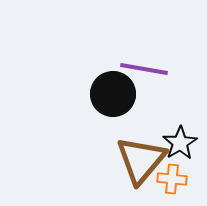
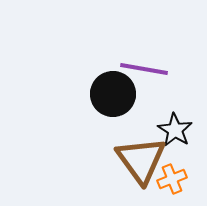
black star: moved 5 px left, 13 px up; rotated 8 degrees counterclockwise
brown triangle: rotated 16 degrees counterclockwise
orange cross: rotated 28 degrees counterclockwise
